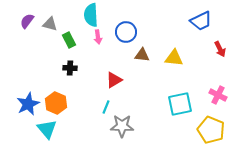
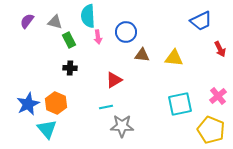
cyan semicircle: moved 3 px left, 1 px down
gray triangle: moved 5 px right, 2 px up
pink cross: moved 1 px down; rotated 24 degrees clockwise
cyan line: rotated 56 degrees clockwise
